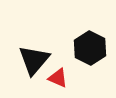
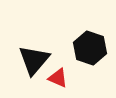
black hexagon: rotated 8 degrees counterclockwise
